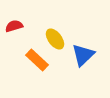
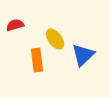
red semicircle: moved 1 px right, 1 px up
orange rectangle: rotated 40 degrees clockwise
